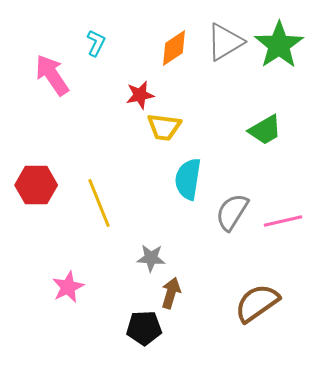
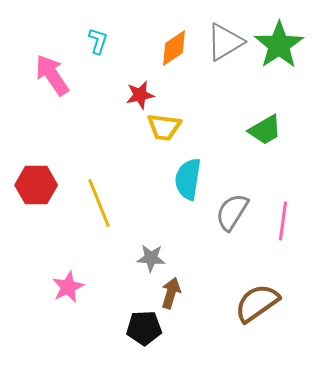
cyan L-shape: moved 2 px right, 2 px up; rotated 8 degrees counterclockwise
pink line: rotated 69 degrees counterclockwise
